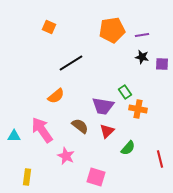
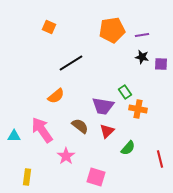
purple square: moved 1 px left
pink star: rotated 12 degrees clockwise
